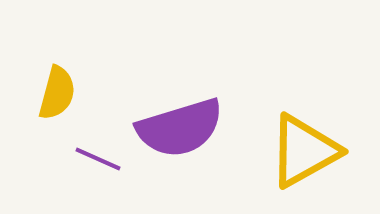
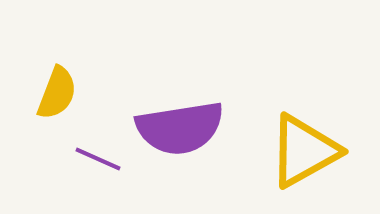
yellow semicircle: rotated 6 degrees clockwise
purple semicircle: rotated 8 degrees clockwise
